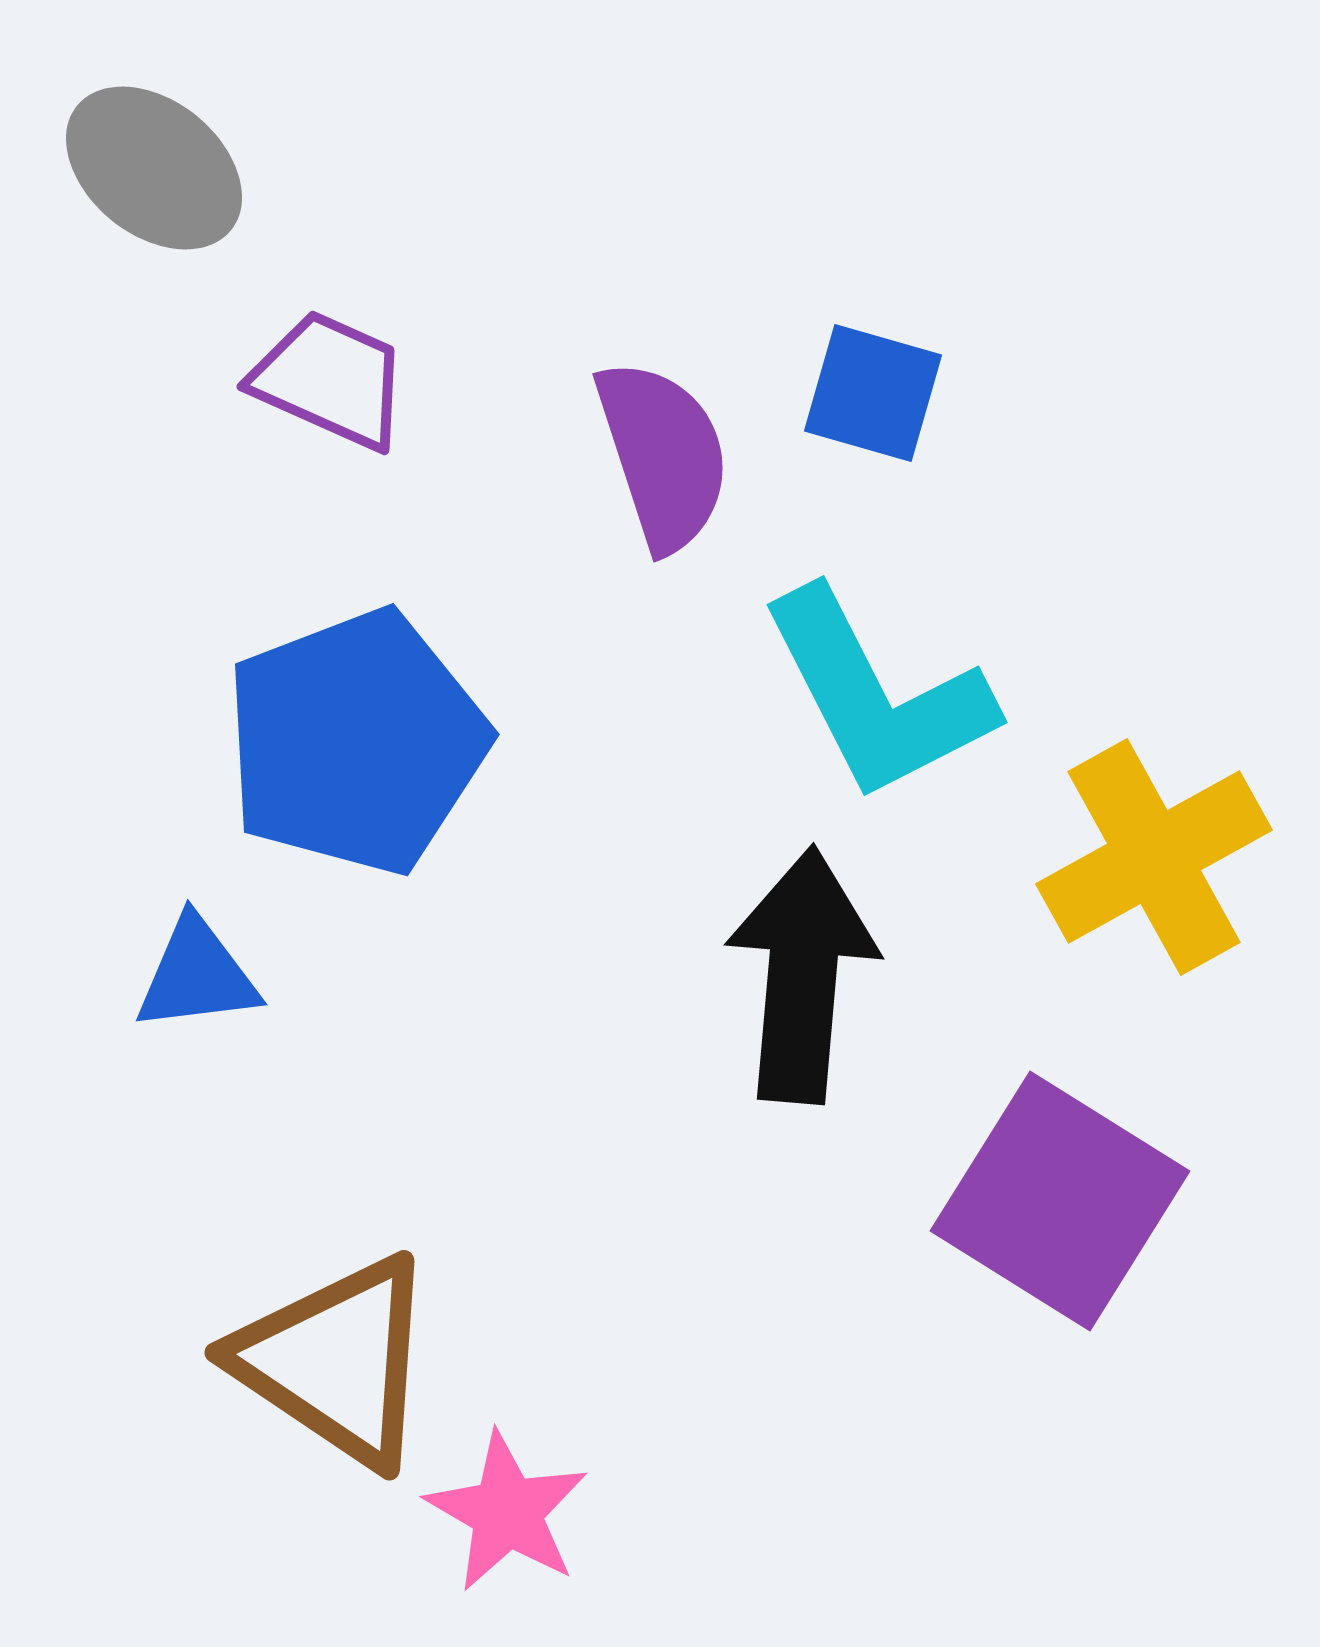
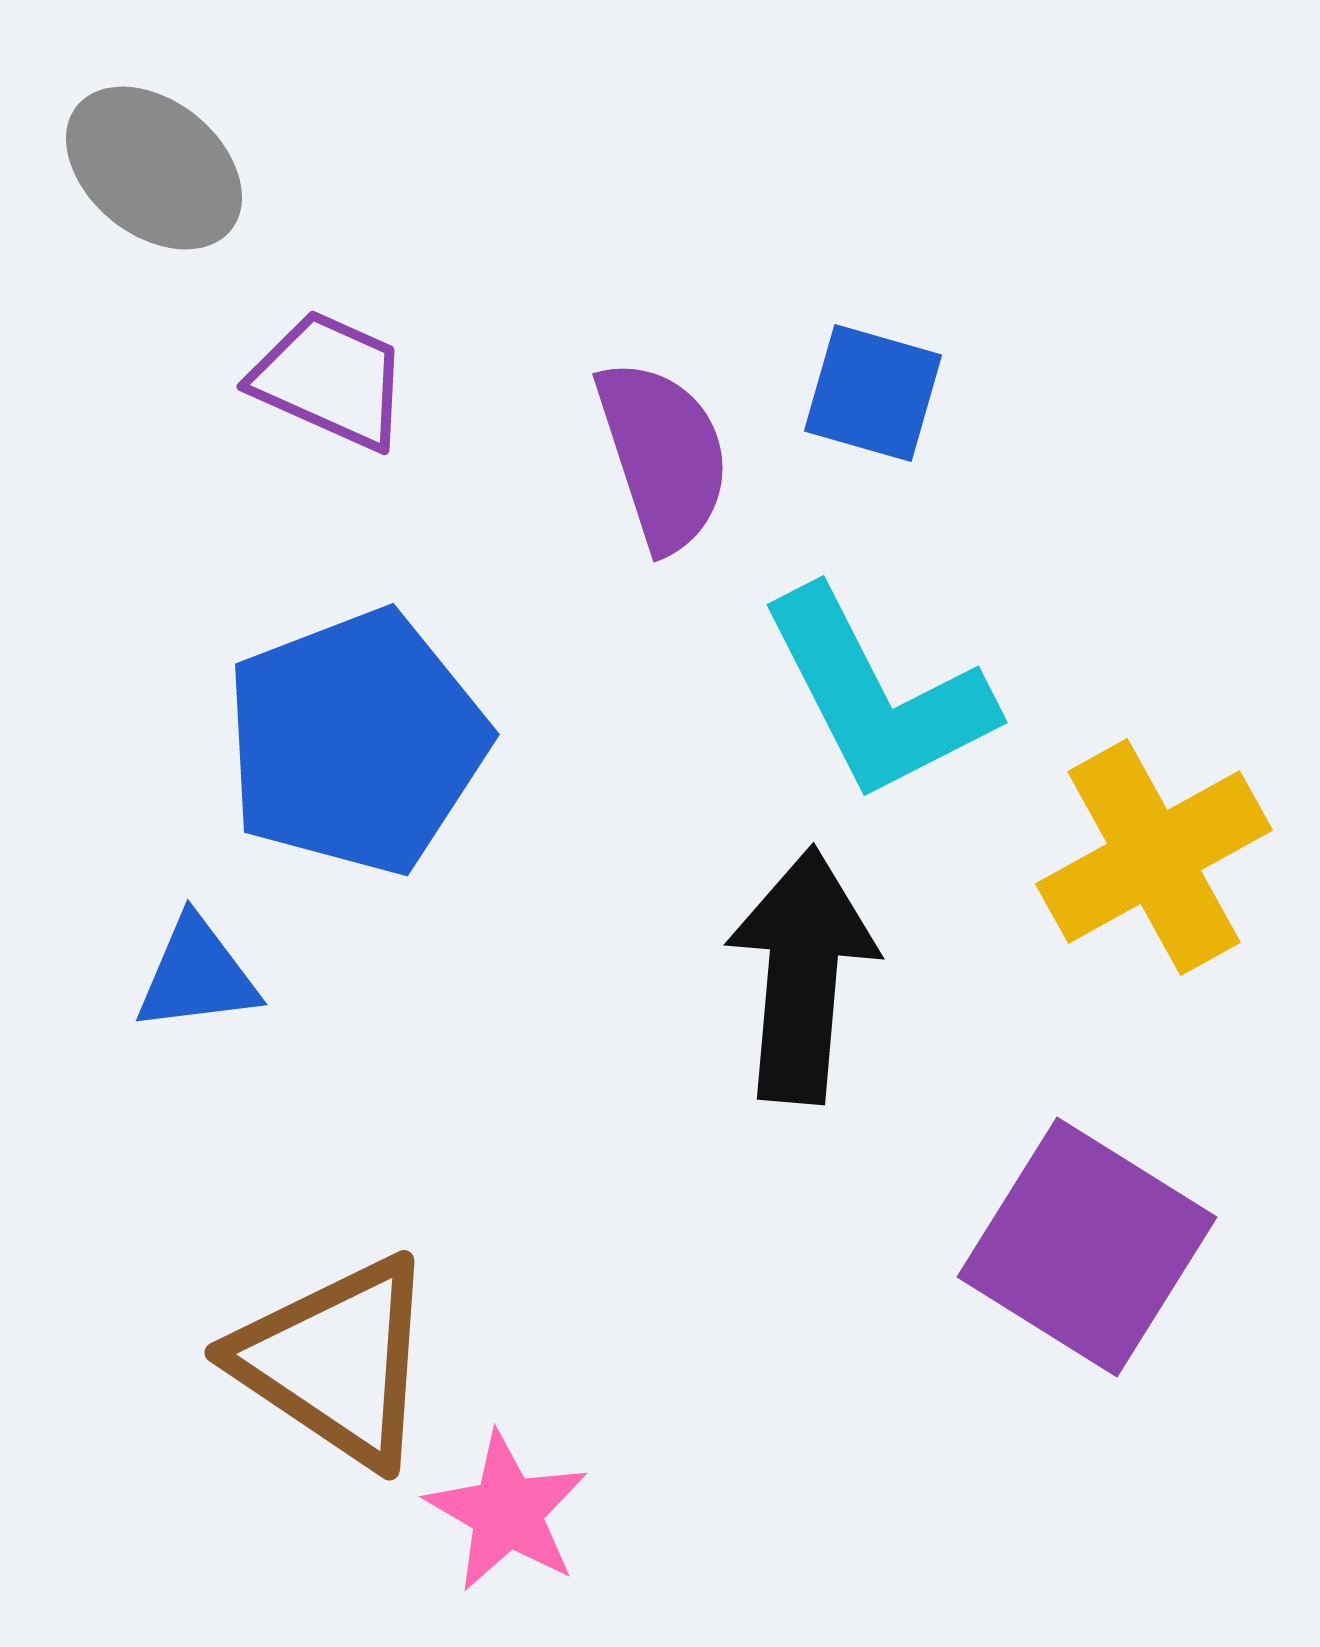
purple square: moved 27 px right, 46 px down
